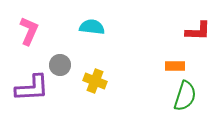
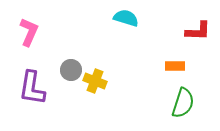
cyan semicircle: moved 34 px right, 9 px up; rotated 10 degrees clockwise
pink L-shape: moved 1 px down
gray circle: moved 11 px right, 5 px down
purple L-shape: rotated 102 degrees clockwise
green semicircle: moved 2 px left, 7 px down
